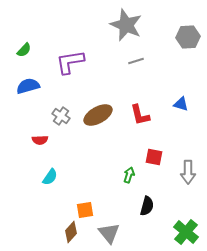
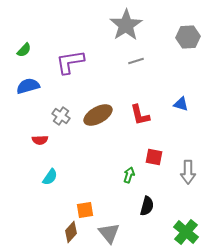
gray star: rotated 16 degrees clockwise
